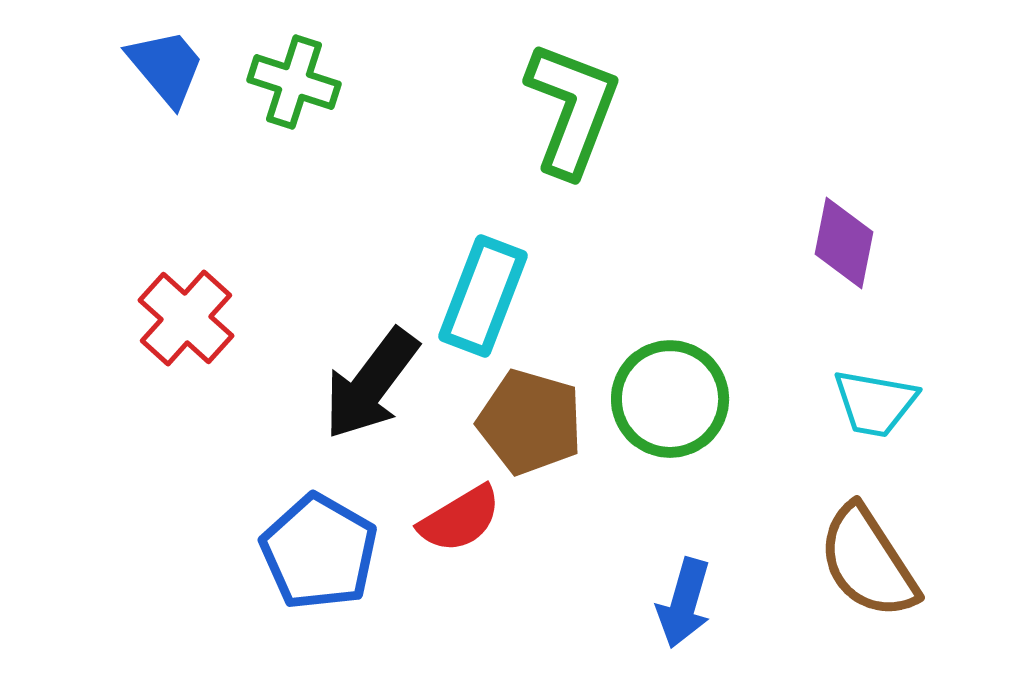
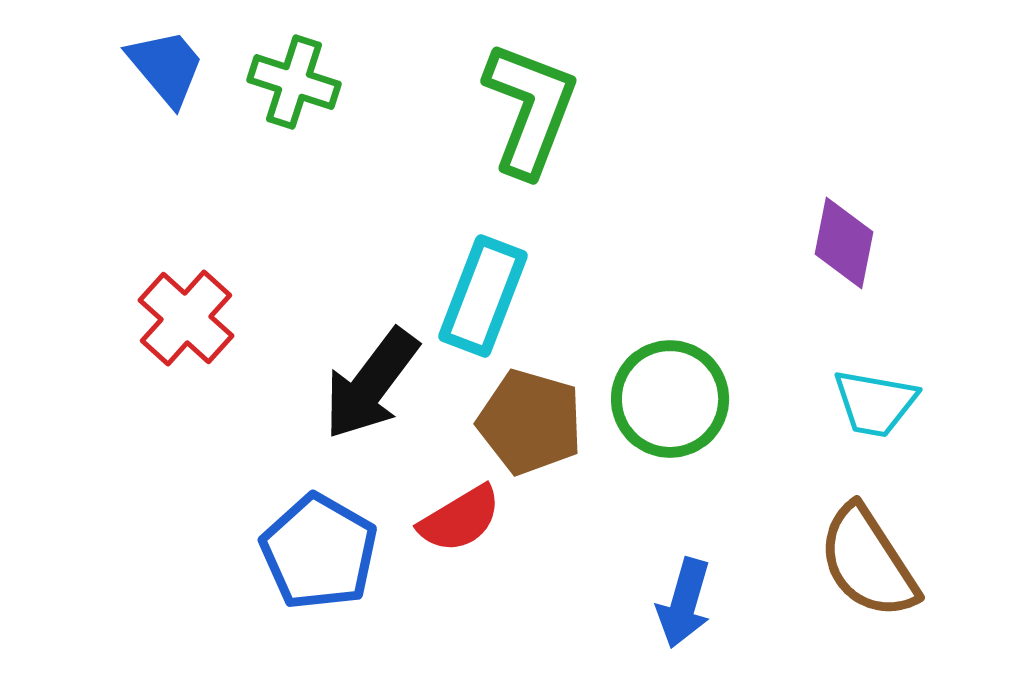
green L-shape: moved 42 px left
